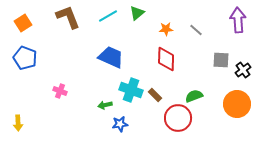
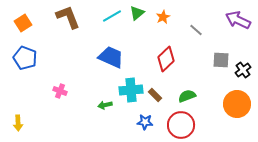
cyan line: moved 4 px right
purple arrow: rotated 60 degrees counterclockwise
orange star: moved 3 px left, 12 px up; rotated 24 degrees counterclockwise
red diamond: rotated 45 degrees clockwise
cyan cross: rotated 25 degrees counterclockwise
green semicircle: moved 7 px left
red circle: moved 3 px right, 7 px down
blue star: moved 25 px right, 2 px up; rotated 14 degrees clockwise
